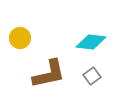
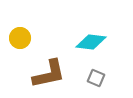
gray square: moved 4 px right, 2 px down; rotated 30 degrees counterclockwise
